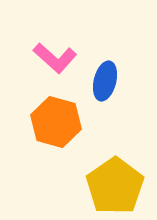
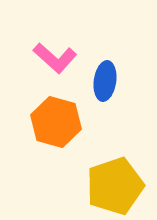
blue ellipse: rotated 6 degrees counterclockwise
yellow pentagon: rotated 16 degrees clockwise
